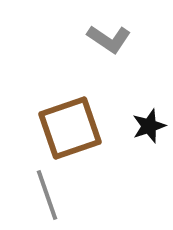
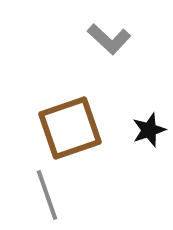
gray L-shape: rotated 9 degrees clockwise
black star: moved 4 px down
